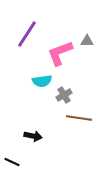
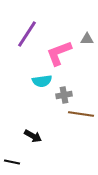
gray triangle: moved 2 px up
pink L-shape: moved 1 px left
gray cross: rotated 21 degrees clockwise
brown line: moved 2 px right, 4 px up
black arrow: rotated 18 degrees clockwise
black line: rotated 14 degrees counterclockwise
